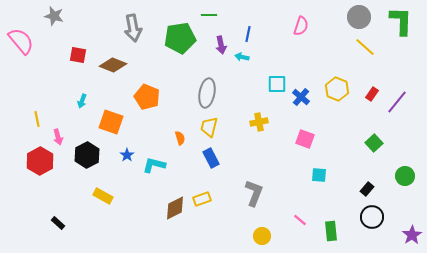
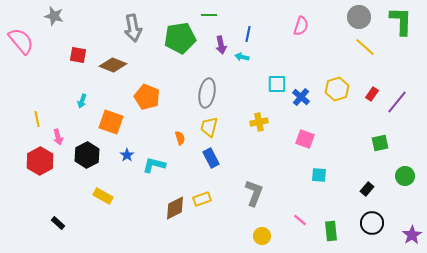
yellow hexagon at (337, 89): rotated 20 degrees clockwise
green square at (374, 143): moved 6 px right; rotated 30 degrees clockwise
black circle at (372, 217): moved 6 px down
